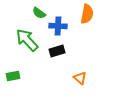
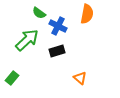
blue cross: rotated 24 degrees clockwise
green arrow: rotated 90 degrees clockwise
green rectangle: moved 1 px left, 2 px down; rotated 40 degrees counterclockwise
